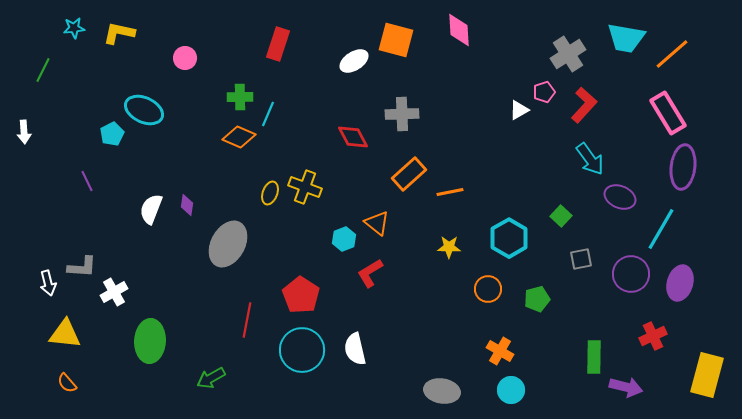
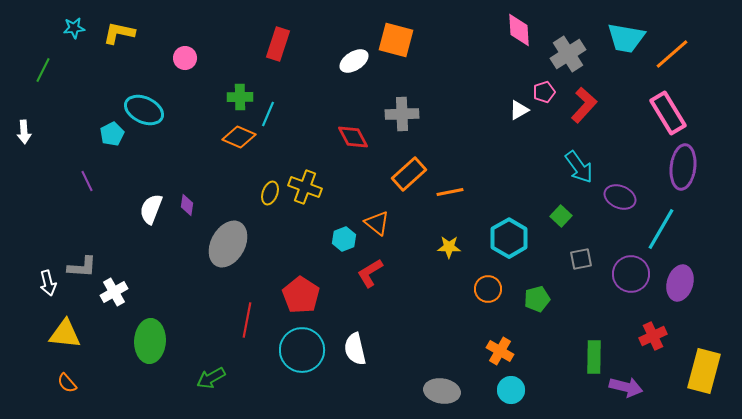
pink diamond at (459, 30): moved 60 px right
cyan arrow at (590, 159): moved 11 px left, 8 px down
yellow rectangle at (707, 375): moved 3 px left, 4 px up
